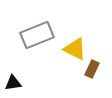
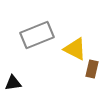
brown rectangle: rotated 12 degrees counterclockwise
